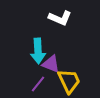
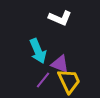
cyan arrow: rotated 20 degrees counterclockwise
purple triangle: moved 9 px right
purple line: moved 5 px right, 4 px up
